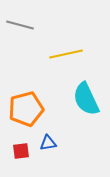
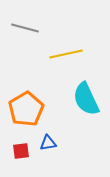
gray line: moved 5 px right, 3 px down
orange pentagon: rotated 16 degrees counterclockwise
